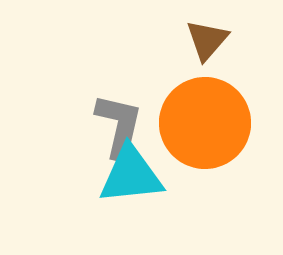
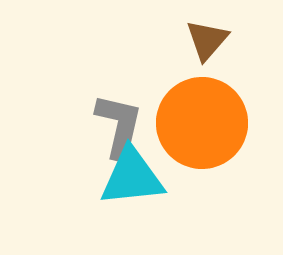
orange circle: moved 3 px left
cyan triangle: moved 1 px right, 2 px down
